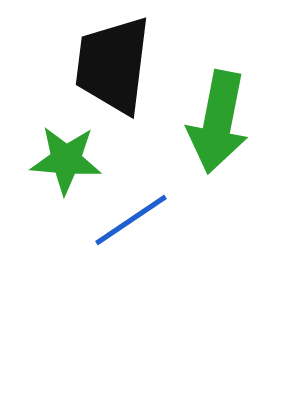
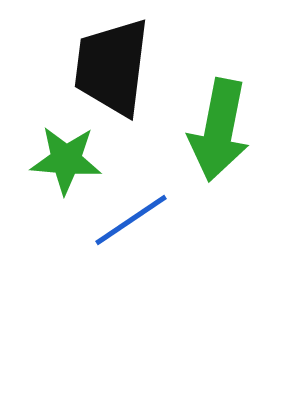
black trapezoid: moved 1 px left, 2 px down
green arrow: moved 1 px right, 8 px down
